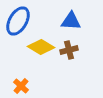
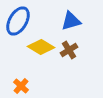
blue triangle: rotated 20 degrees counterclockwise
brown cross: rotated 18 degrees counterclockwise
